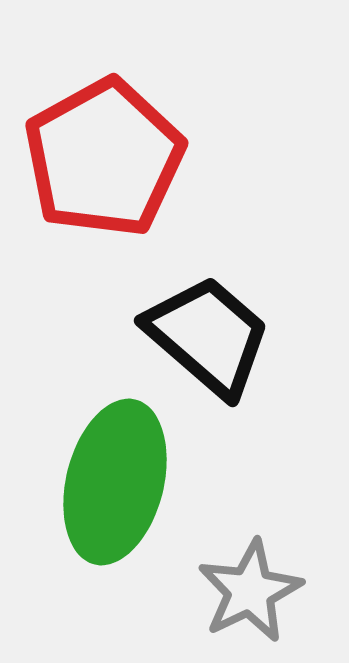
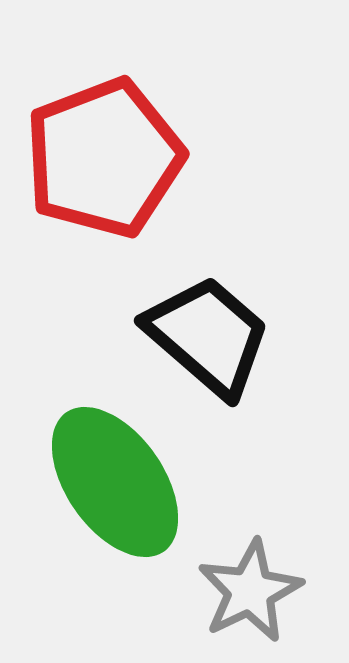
red pentagon: rotated 8 degrees clockwise
green ellipse: rotated 49 degrees counterclockwise
